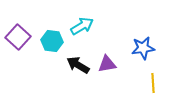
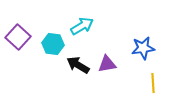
cyan hexagon: moved 1 px right, 3 px down
